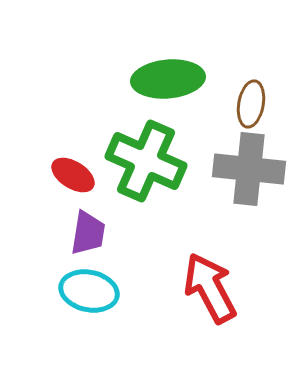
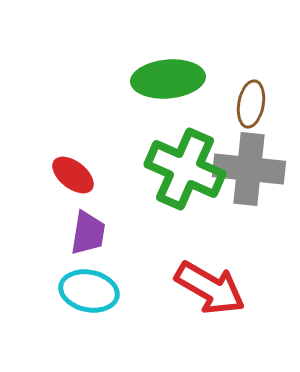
green cross: moved 39 px right, 8 px down
red ellipse: rotated 6 degrees clockwise
red arrow: rotated 148 degrees clockwise
